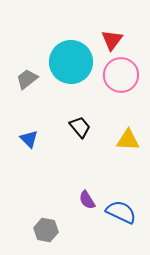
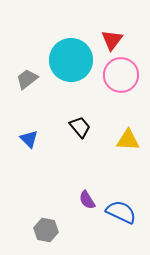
cyan circle: moved 2 px up
